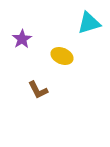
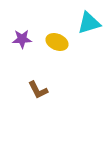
purple star: rotated 30 degrees clockwise
yellow ellipse: moved 5 px left, 14 px up
